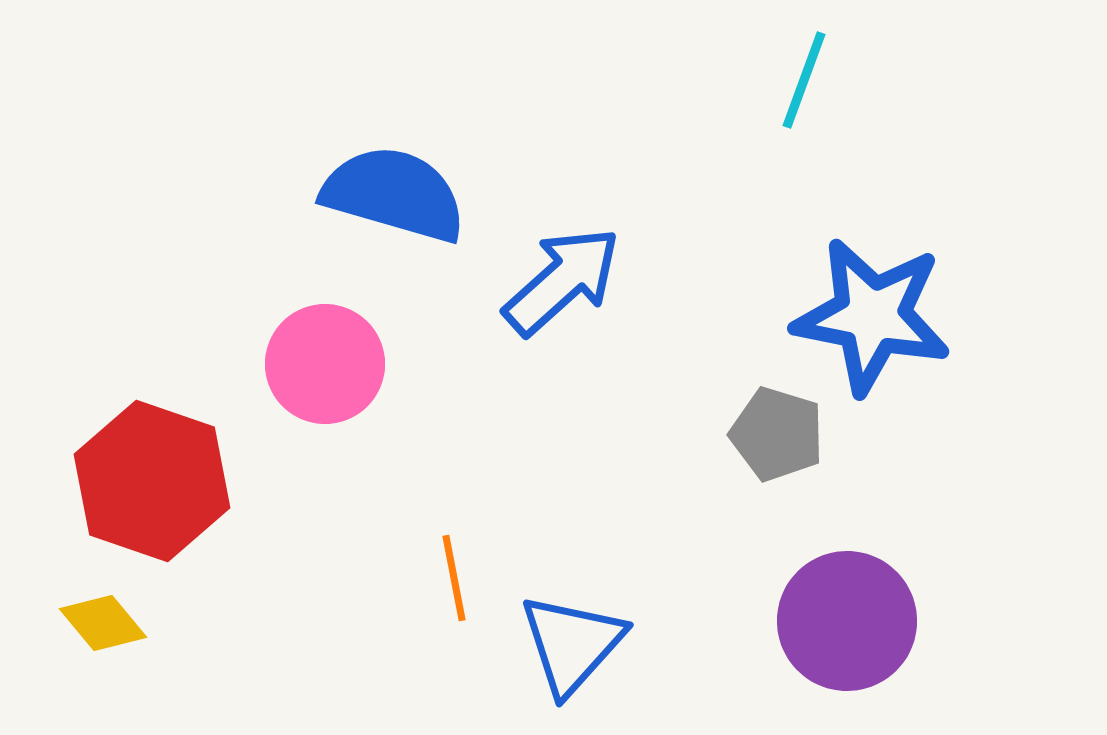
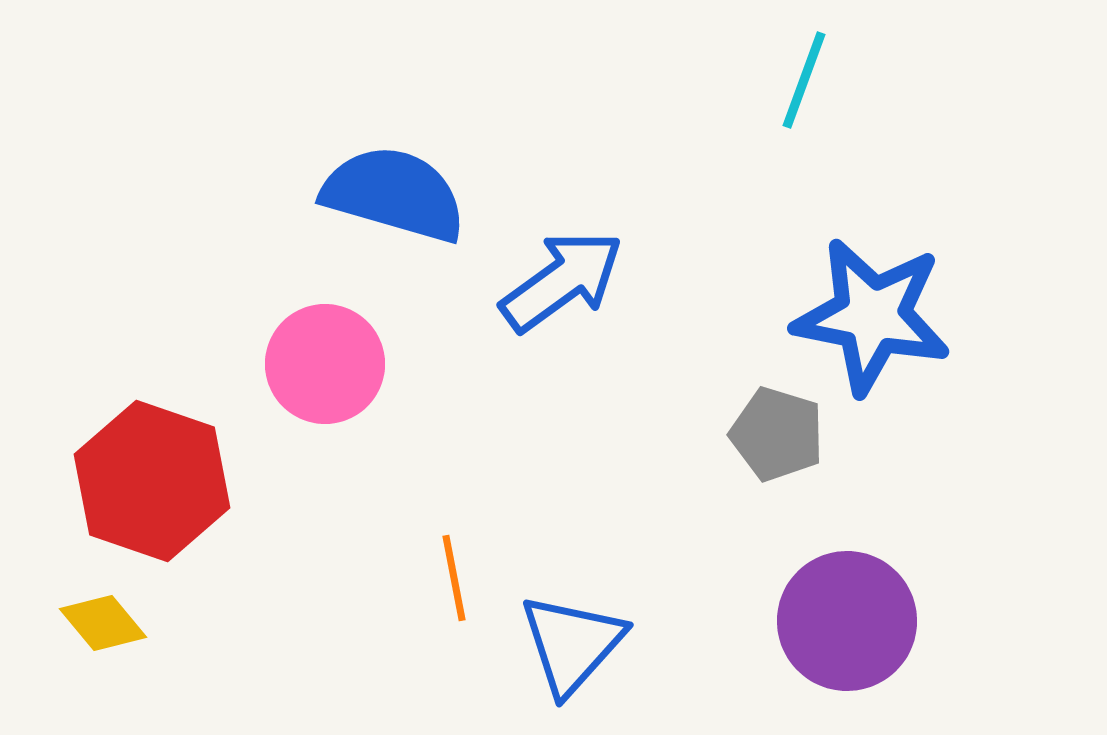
blue arrow: rotated 6 degrees clockwise
